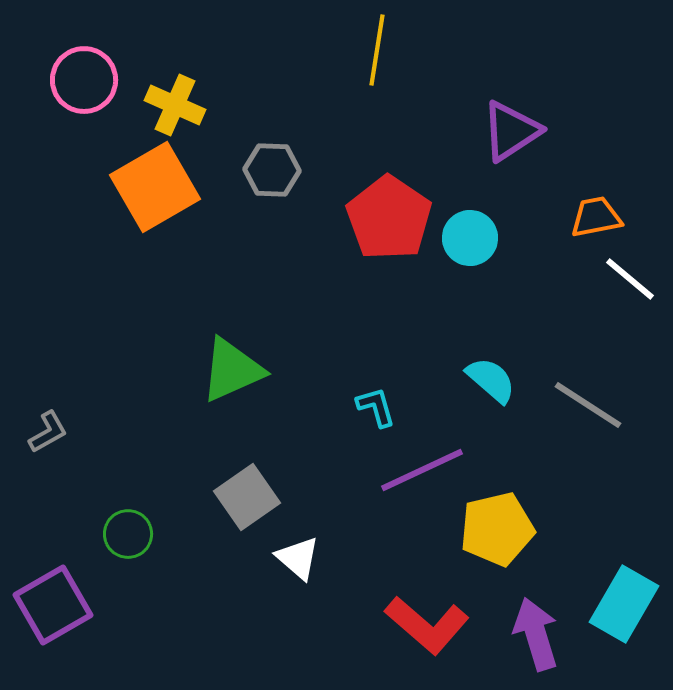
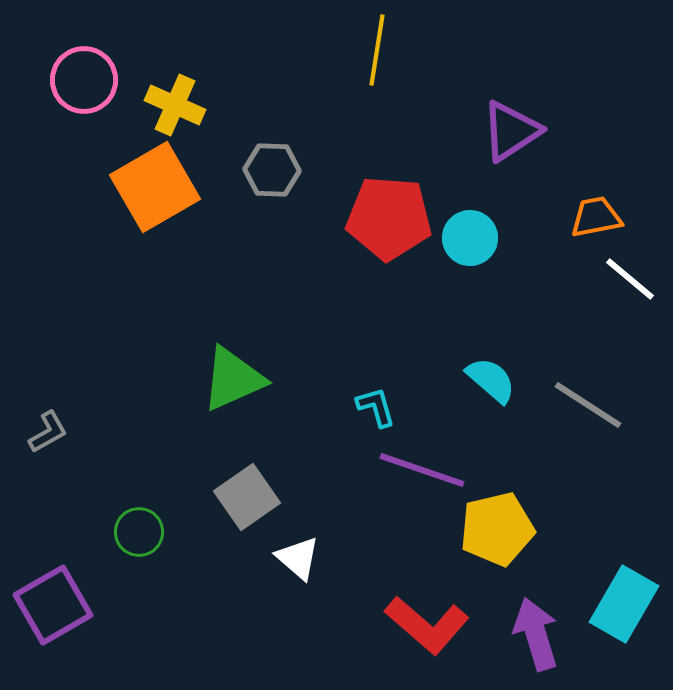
red pentagon: rotated 30 degrees counterclockwise
green triangle: moved 1 px right, 9 px down
purple line: rotated 44 degrees clockwise
green circle: moved 11 px right, 2 px up
